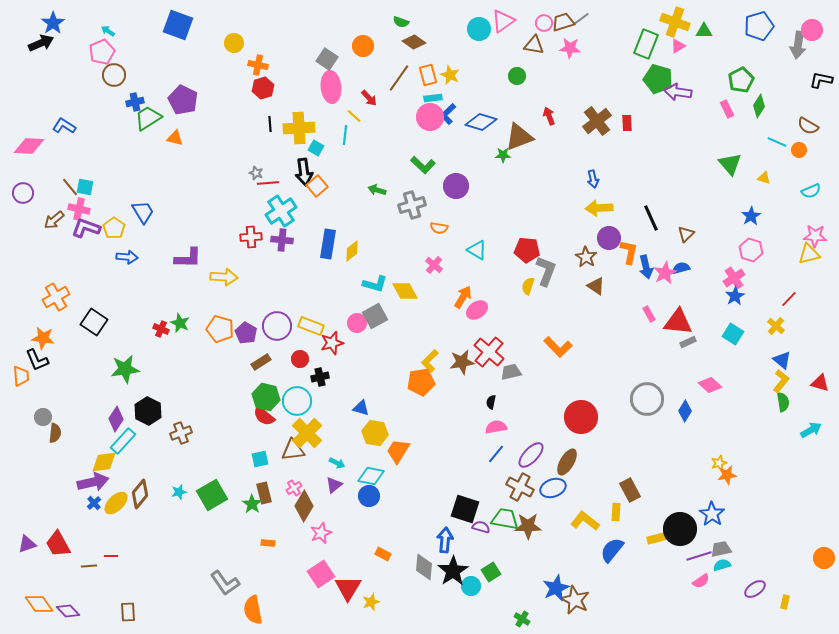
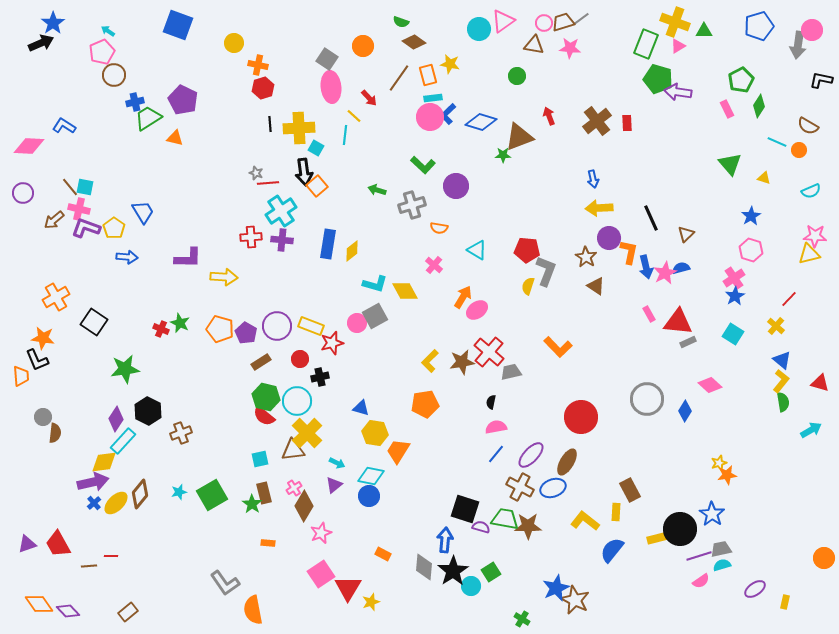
yellow star at (450, 75): moved 11 px up; rotated 12 degrees counterclockwise
orange pentagon at (421, 382): moved 4 px right, 22 px down
brown rectangle at (128, 612): rotated 54 degrees clockwise
